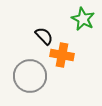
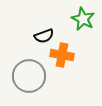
black semicircle: rotated 114 degrees clockwise
gray circle: moved 1 px left
